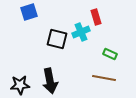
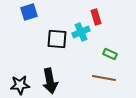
black square: rotated 10 degrees counterclockwise
